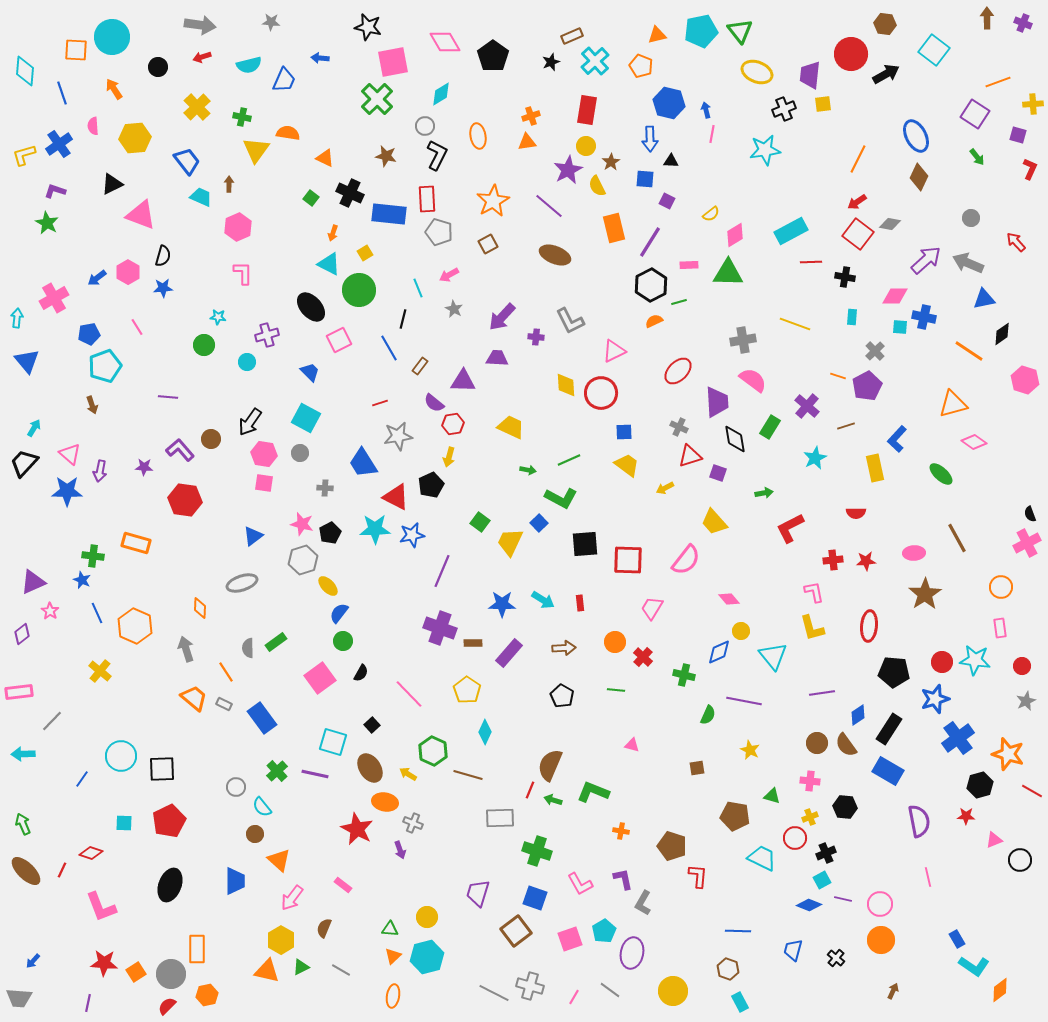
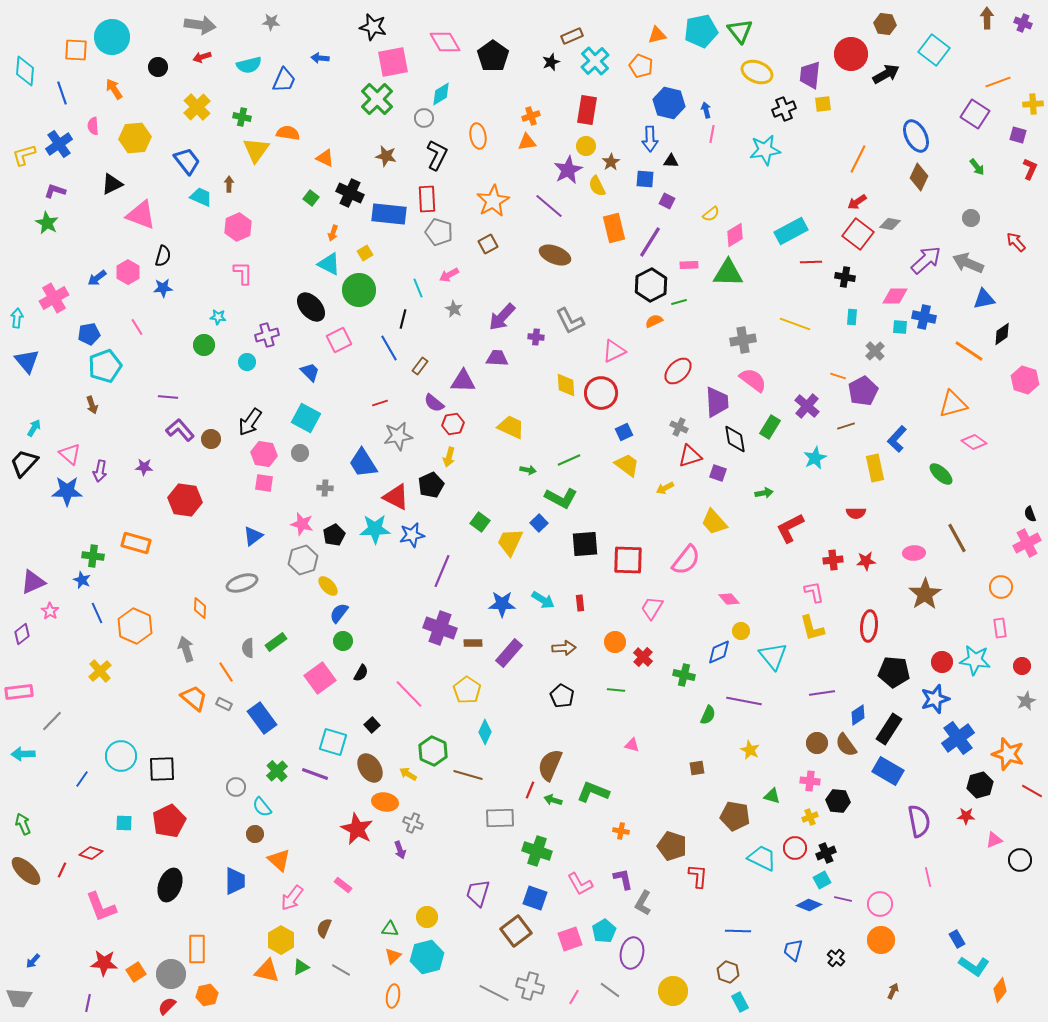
black star at (368, 27): moved 5 px right
gray circle at (425, 126): moved 1 px left, 8 px up
green arrow at (977, 157): moved 10 px down
purple pentagon at (867, 386): moved 4 px left, 5 px down
blue square at (624, 432): rotated 24 degrees counterclockwise
purple L-shape at (180, 450): moved 20 px up
black pentagon at (330, 533): moved 4 px right, 2 px down
yellow cross at (100, 671): rotated 10 degrees clockwise
purple line at (315, 774): rotated 8 degrees clockwise
black hexagon at (845, 807): moved 7 px left, 6 px up
red circle at (795, 838): moved 10 px down
brown hexagon at (728, 969): moved 3 px down
orange diamond at (1000, 990): rotated 15 degrees counterclockwise
